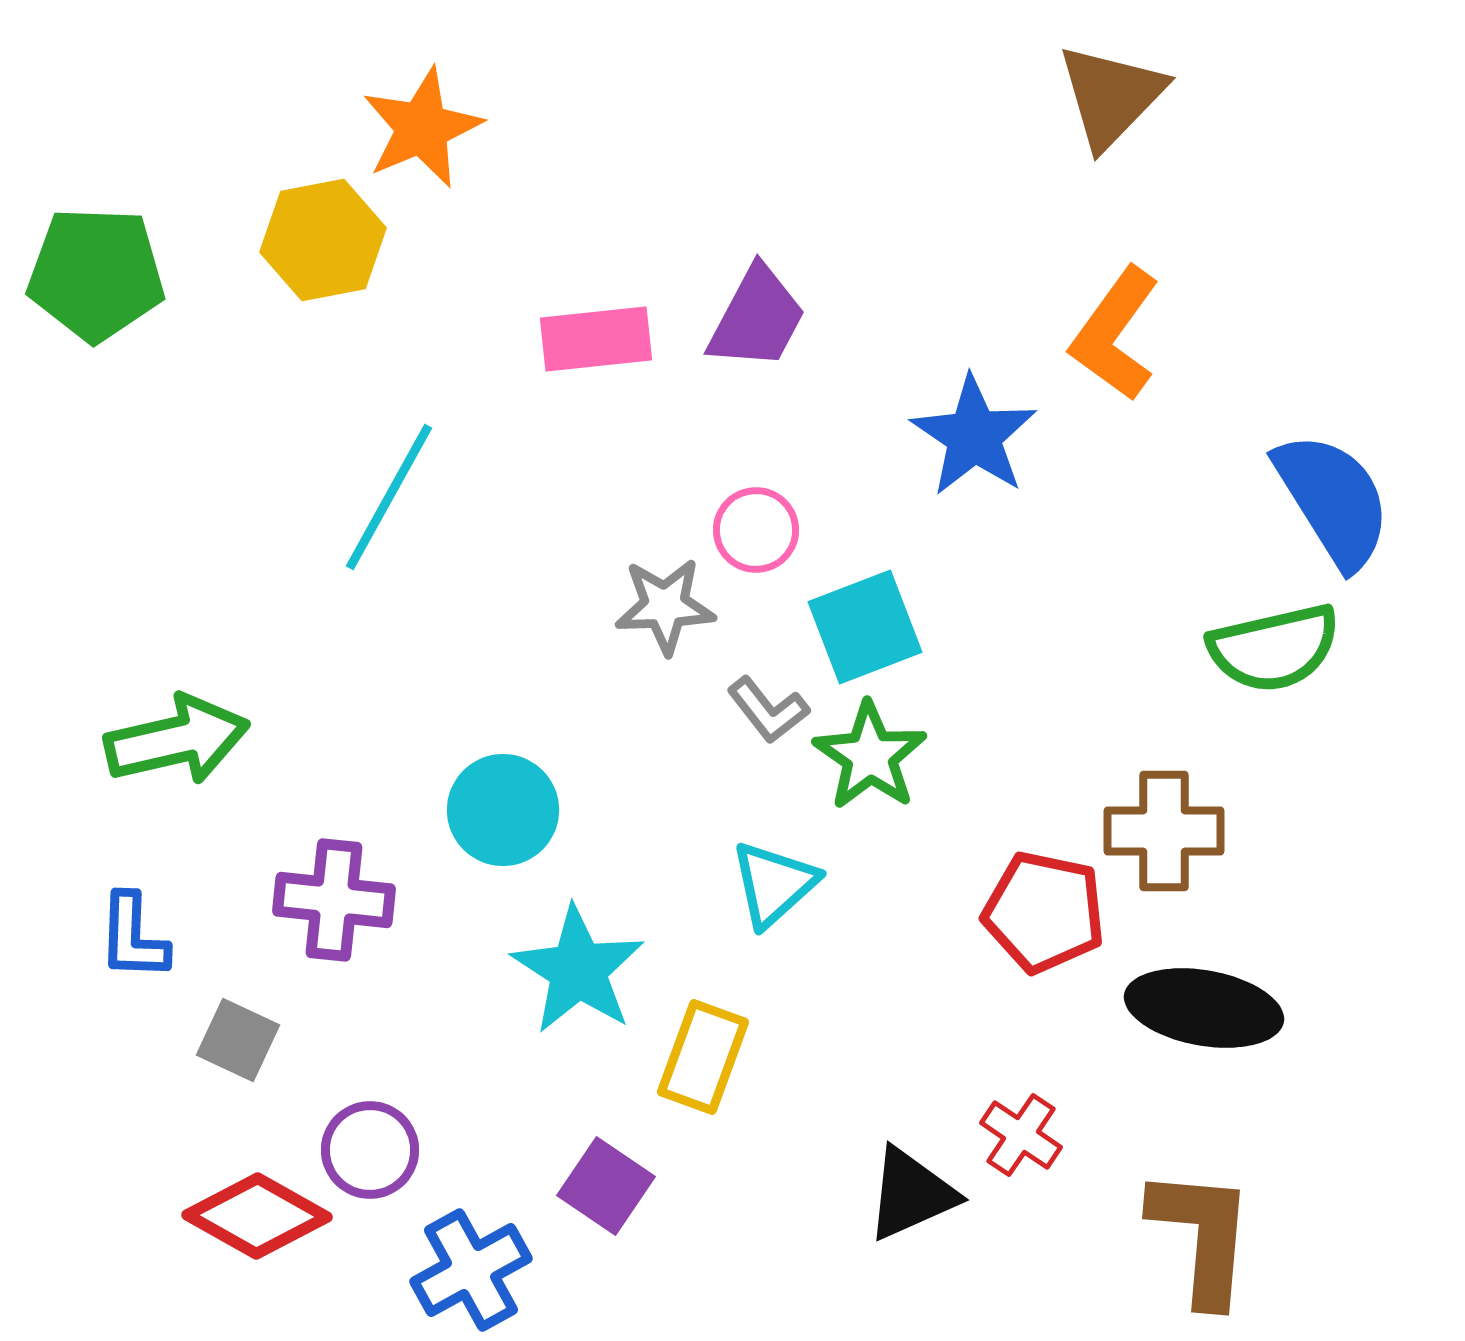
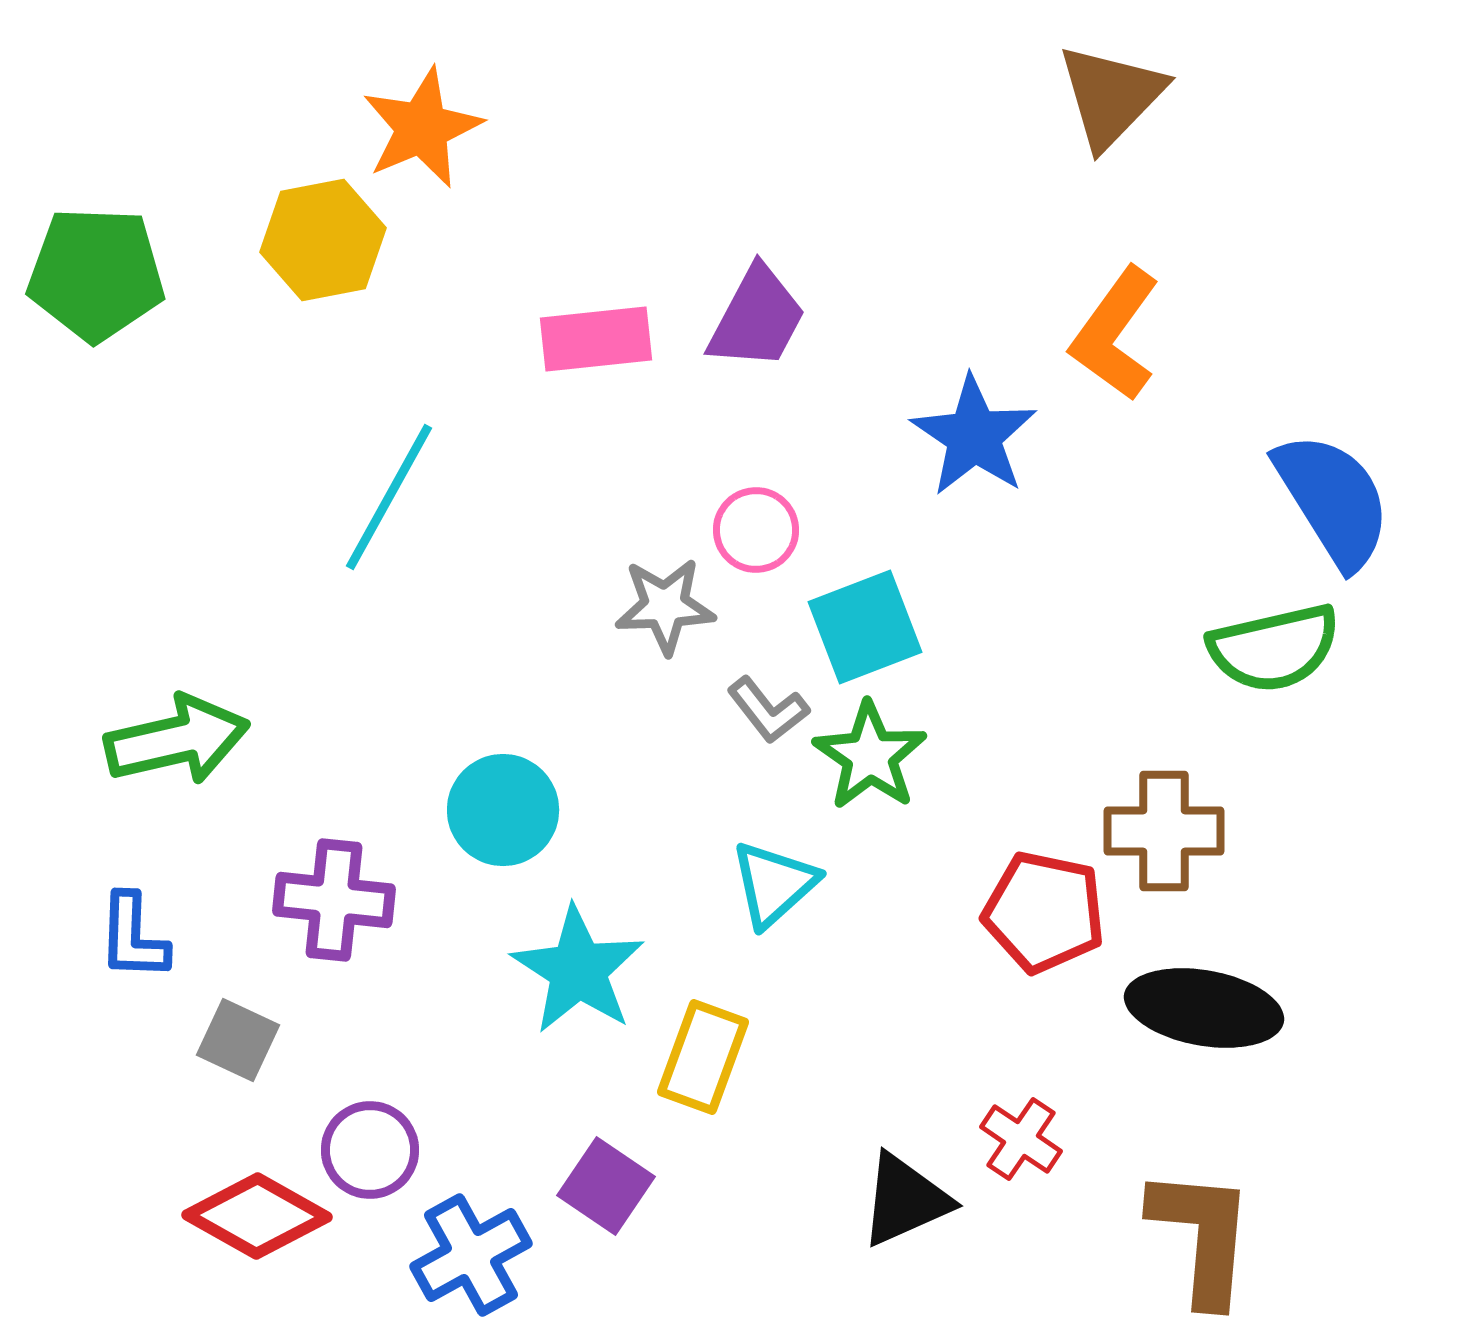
red cross: moved 4 px down
black triangle: moved 6 px left, 6 px down
blue cross: moved 15 px up
